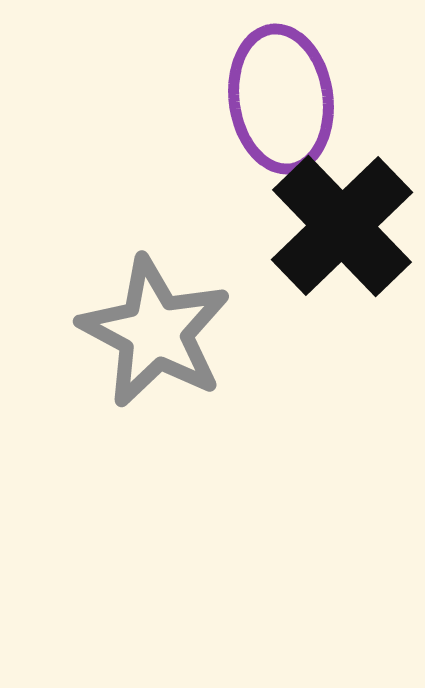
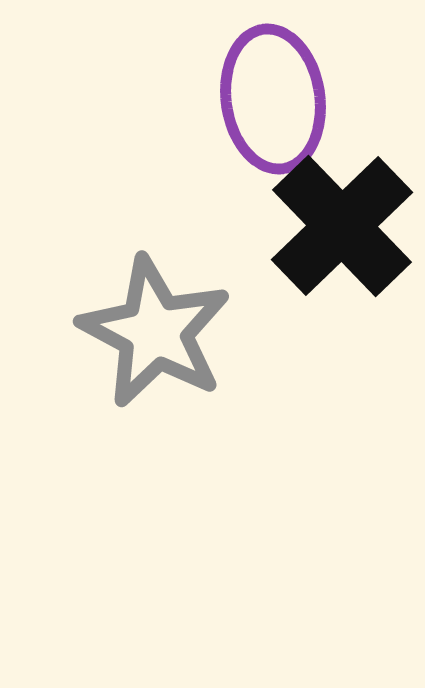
purple ellipse: moved 8 px left
